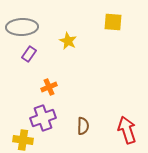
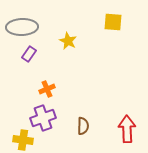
orange cross: moved 2 px left, 2 px down
red arrow: moved 1 px up; rotated 16 degrees clockwise
